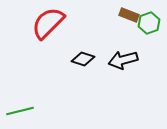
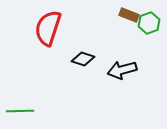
red semicircle: moved 5 px down; rotated 27 degrees counterclockwise
black arrow: moved 1 px left, 10 px down
green line: rotated 12 degrees clockwise
